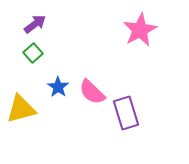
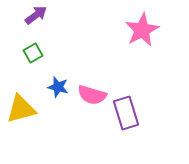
purple arrow: moved 1 px right, 9 px up
pink star: moved 2 px right
green square: rotated 12 degrees clockwise
blue star: rotated 20 degrees counterclockwise
pink semicircle: moved 3 px down; rotated 28 degrees counterclockwise
